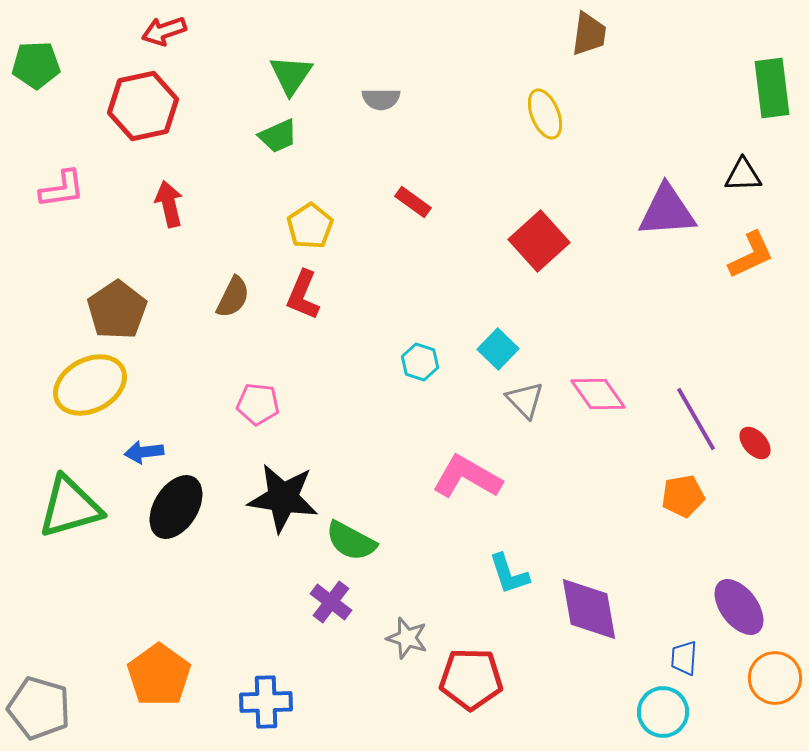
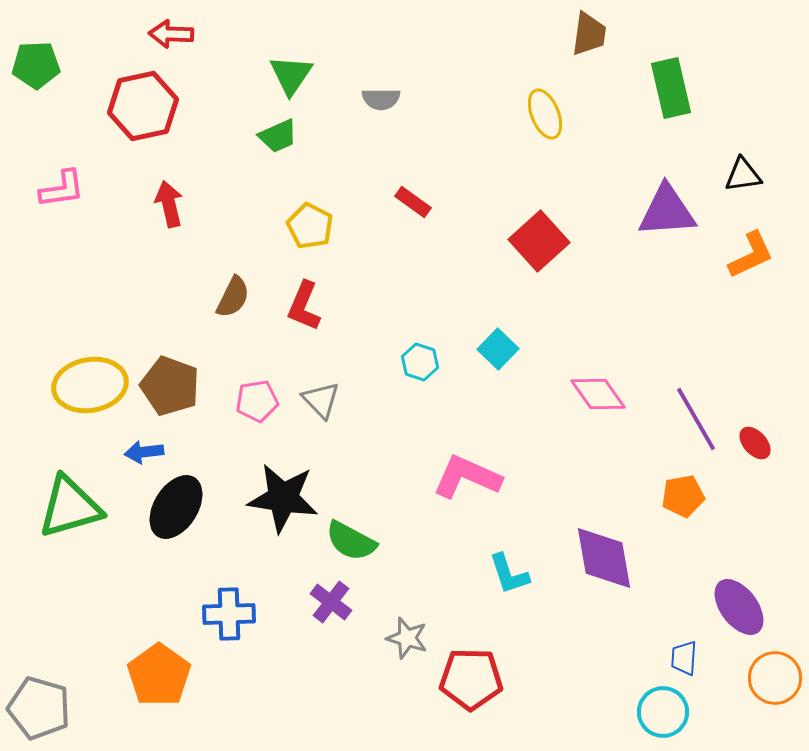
red arrow at (164, 31): moved 7 px right, 3 px down; rotated 21 degrees clockwise
green rectangle at (772, 88): moved 101 px left; rotated 6 degrees counterclockwise
black triangle at (743, 175): rotated 6 degrees counterclockwise
yellow pentagon at (310, 226): rotated 12 degrees counterclockwise
red L-shape at (303, 295): moved 1 px right, 11 px down
brown pentagon at (117, 310): moved 53 px right, 76 px down; rotated 18 degrees counterclockwise
yellow ellipse at (90, 385): rotated 18 degrees clockwise
gray triangle at (525, 400): moved 204 px left
pink pentagon at (258, 404): moved 1 px left, 3 px up; rotated 15 degrees counterclockwise
pink L-shape at (467, 477): rotated 6 degrees counterclockwise
purple diamond at (589, 609): moved 15 px right, 51 px up
blue cross at (266, 702): moved 37 px left, 88 px up
